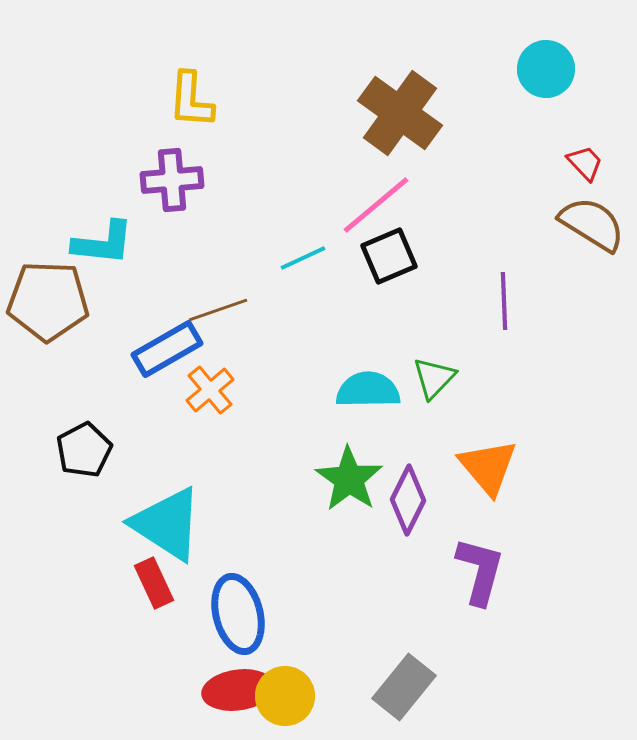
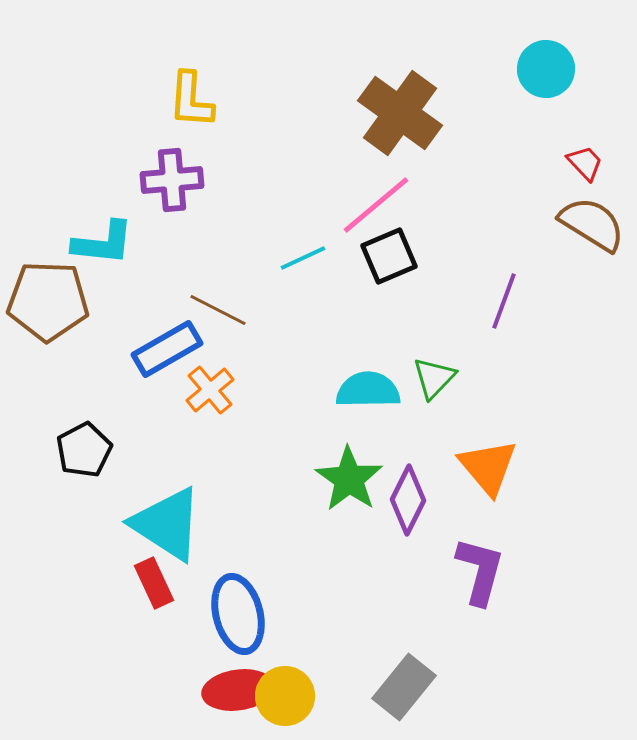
purple line: rotated 22 degrees clockwise
brown line: rotated 46 degrees clockwise
